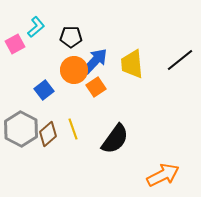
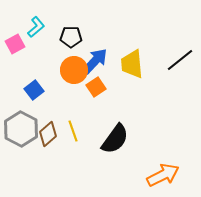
blue square: moved 10 px left
yellow line: moved 2 px down
